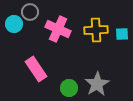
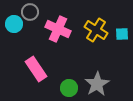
yellow cross: rotated 35 degrees clockwise
